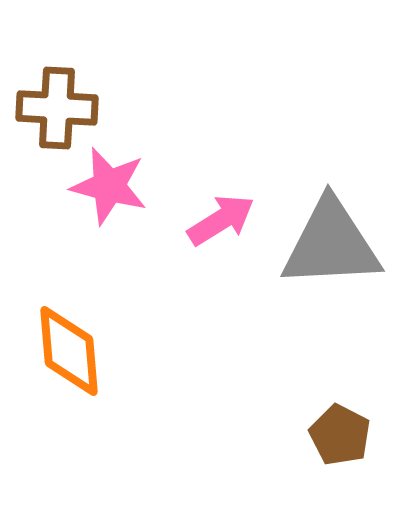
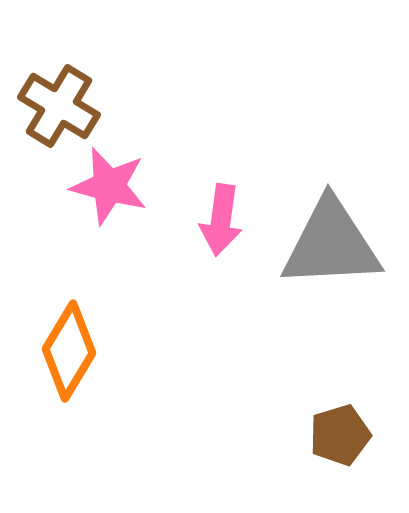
brown cross: moved 2 px right, 2 px up; rotated 28 degrees clockwise
pink arrow: rotated 130 degrees clockwise
orange diamond: rotated 36 degrees clockwise
brown pentagon: rotated 28 degrees clockwise
